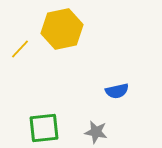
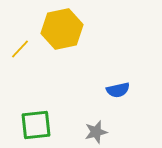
blue semicircle: moved 1 px right, 1 px up
green square: moved 8 px left, 3 px up
gray star: rotated 25 degrees counterclockwise
